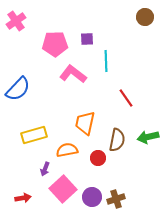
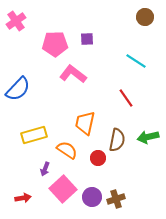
cyan line: moved 30 px right; rotated 55 degrees counterclockwise
orange semicircle: rotated 45 degrees clockwise
